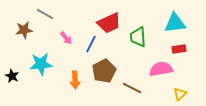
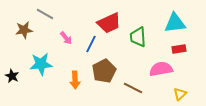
brown line: moved 1 px right
